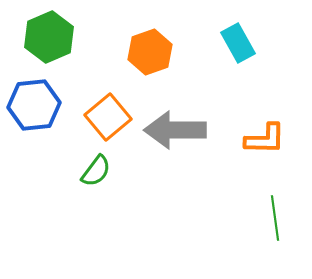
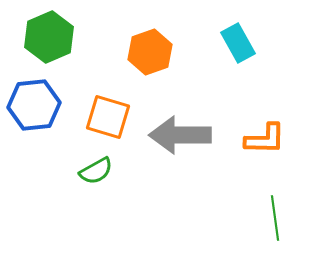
orange square: rotated 33 degrees counterclockwise
gray arrow: moved 5 px right, 5 px down
green semicircle: rotated 24 degrees clockwise
